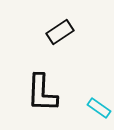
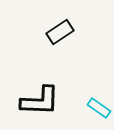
black L-shape: moved 2 px left, 8 px down; rotated 90 degrees counterclockwise
